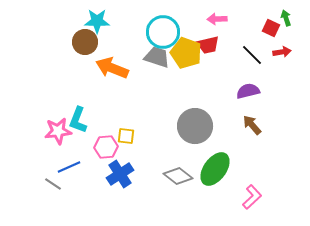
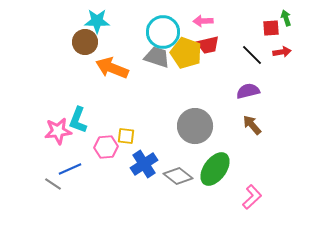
pink arrow: moved 14 px left, 2 px down
red square: rotated 30 degrees counterclockwise
blue line: moved 1 px right, 2 px down
blue cross: moved 24 px right, 10 px up
